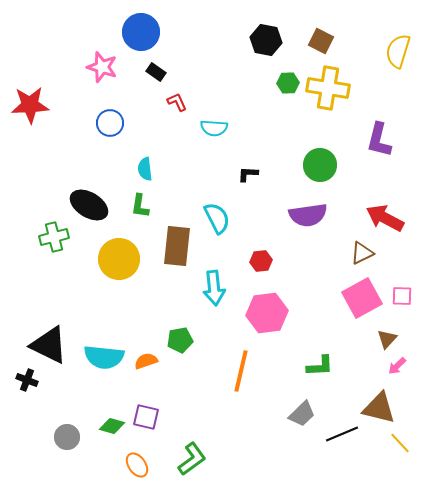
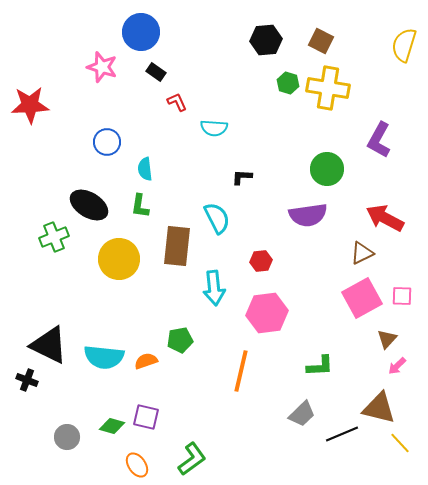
black hexagon at (266, 40): rotated 16 degrees counterclockwise
yellow semicircle at (398, 51): moved 6 px right, 6 px up
green hexagon at (288, 83): rotated 20 degrees clockwise
blue circle at (110, 123): moved 3 px left, 19 px down
purple L-shape at (379, 140): rotated 15 degrees clockwise
green circle at (320, 165): moved 7 px right, 4 px down
black L-shape at (248, 174): moved 6 px left, 3 px down
green cross at (54, 237): rotated 8 degrees counterclockwise
